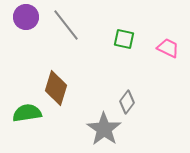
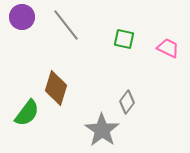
purple circle: moved 4 px left
green semicircle: rotated 136 degrees clockwise
gray star: moved 2 px left, 1 px down
